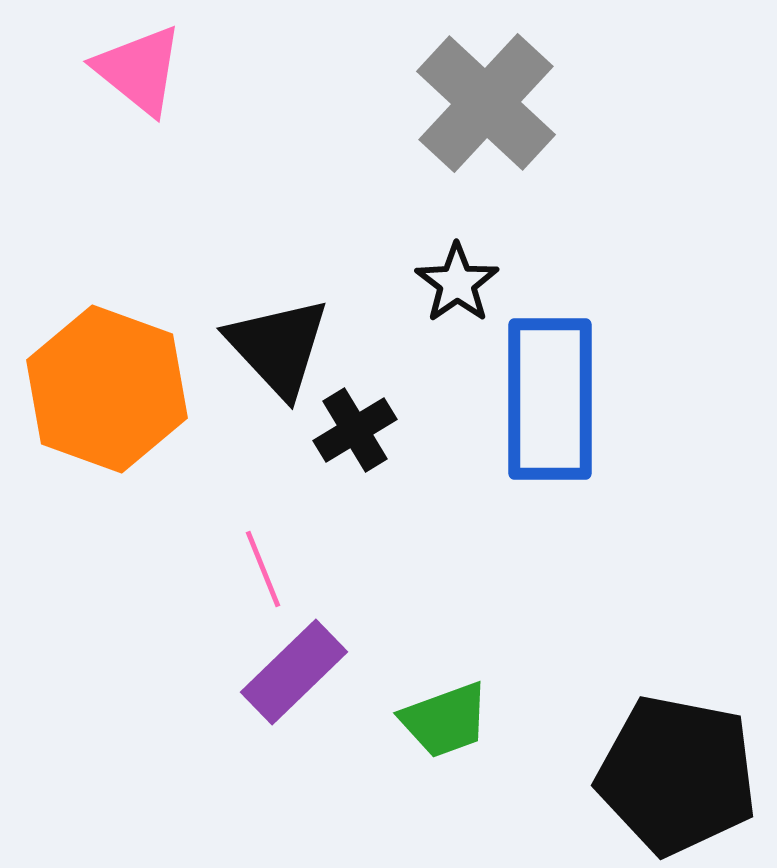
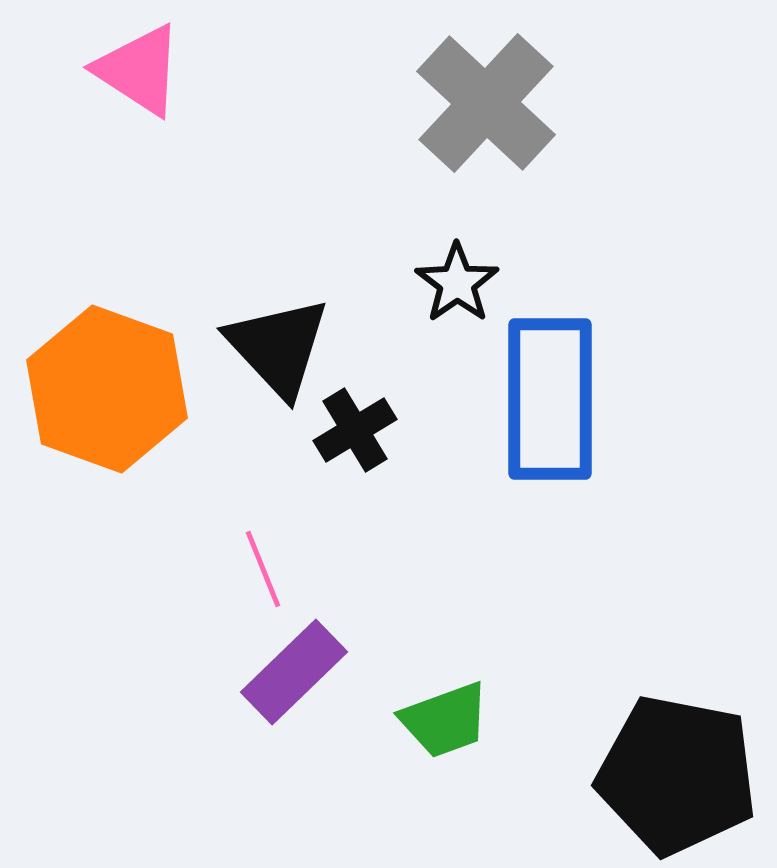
pink triangle: rotated 6 degrees counterclockwise
